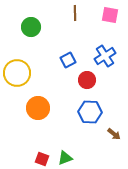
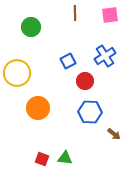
pink square: rotated 18 degrees counterclockwise
blue square: moved 1 px down
red circle: moved 2 px left, 1 px down
green triangle: rotated 28 degrees clockwise
